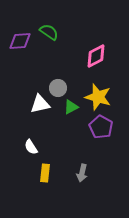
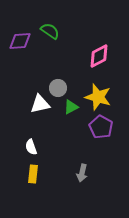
green semicircle: moved 1 px right, 1 px up
pink diamond: moved 3 px right
white semicircle: rotated 14 degrees clockwise
yellow rectangle: moved 12 px left, 1 px down
